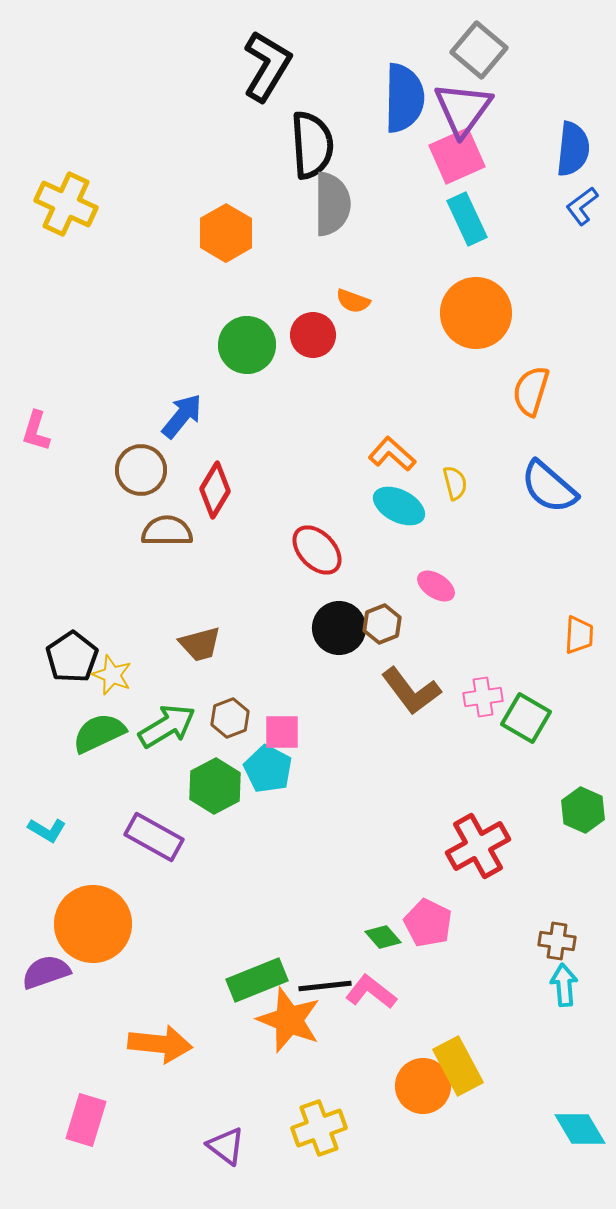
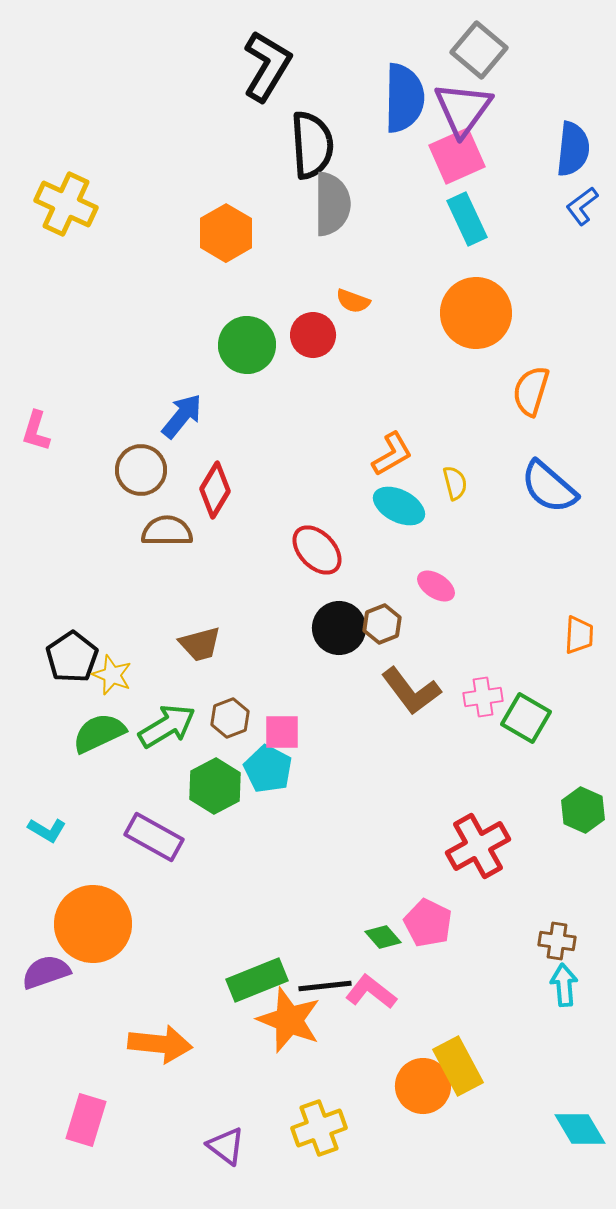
orange L-shape at (392, 454): rotated 108 degrees clockwise
